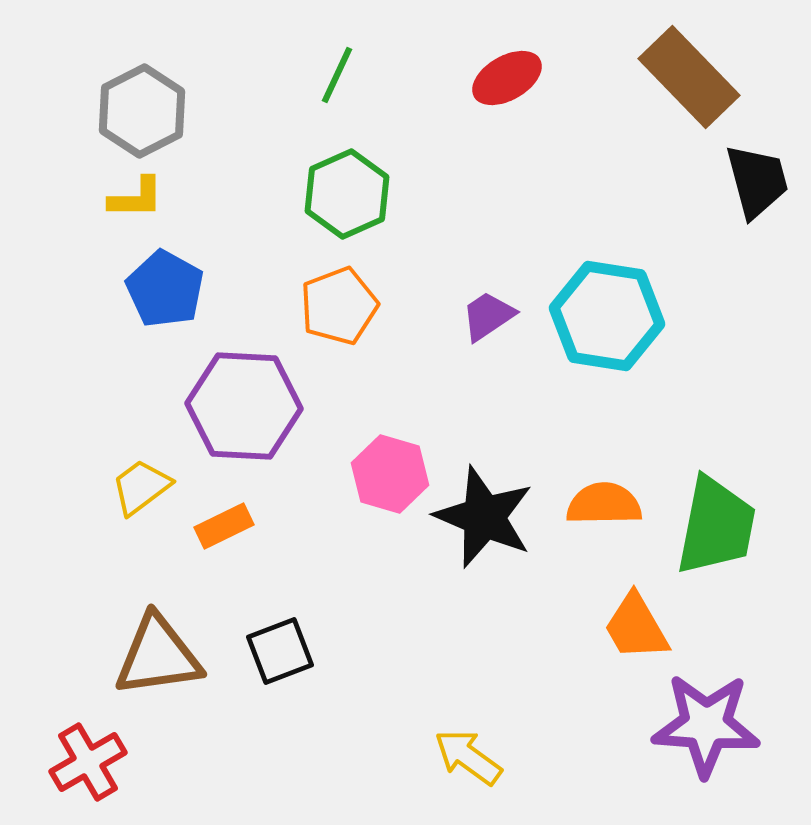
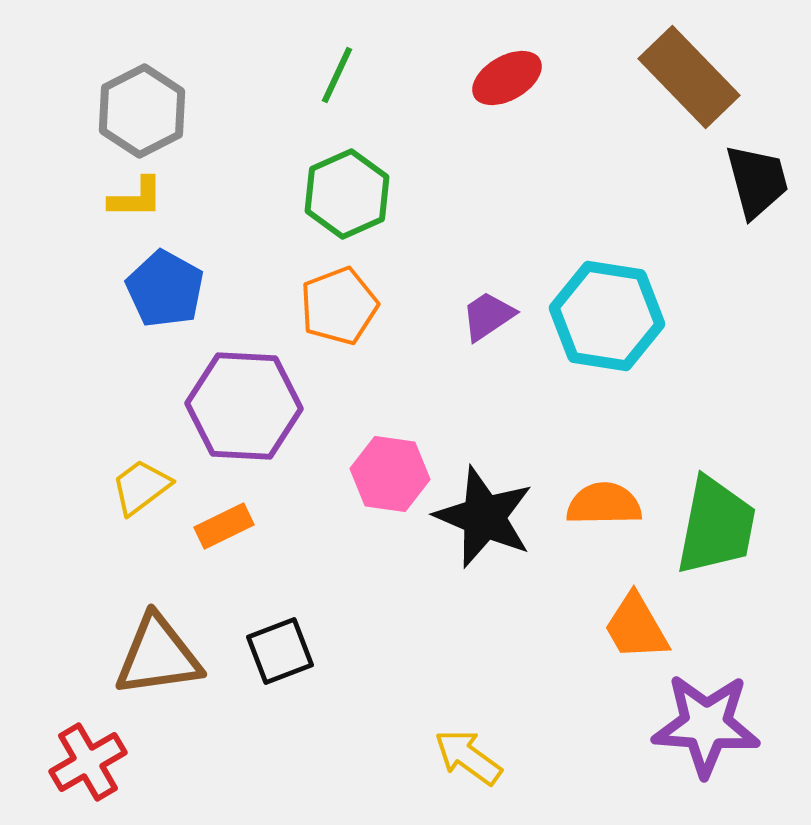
pink hexagon: rotated 8 degrees counterclockwise
